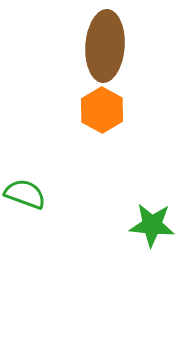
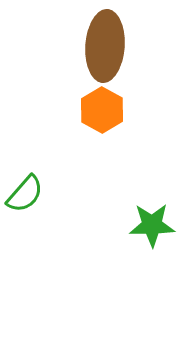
green semicircle: rotated 111 degrees clockwise
green star: rotated 6 degrees counterclockwise
